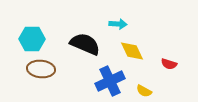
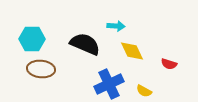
cyan arrow: moved 2 px left, 2 px down
blue cross: moved 1 px left, 3 px down
